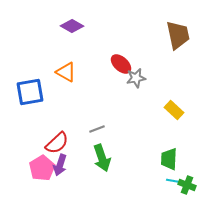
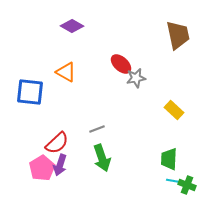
blue square: rotated 16 degrees clockwise
